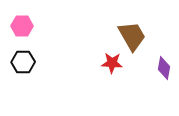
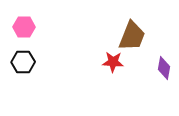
pink hexagon: moved 2 px right, 1 px down
brown trapezoid: rotated 52 degrees clockwise
red star: moved 1 px right, 1 px up
